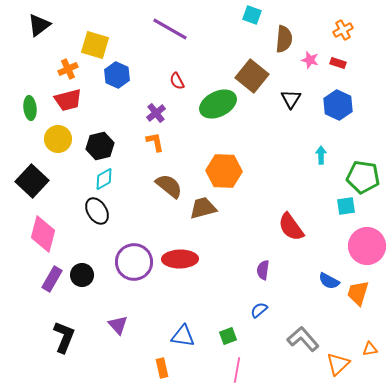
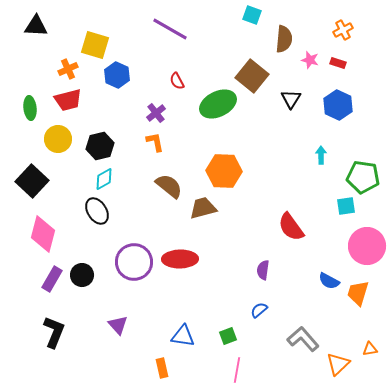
black triangle at (39, 25): moved 3 px left, 1 px down; rotated 40 degrees clockwise
black L-shape at (64, 337): moved 10 px left, 5 px up
